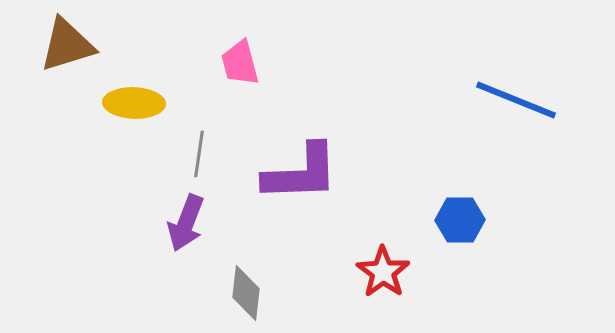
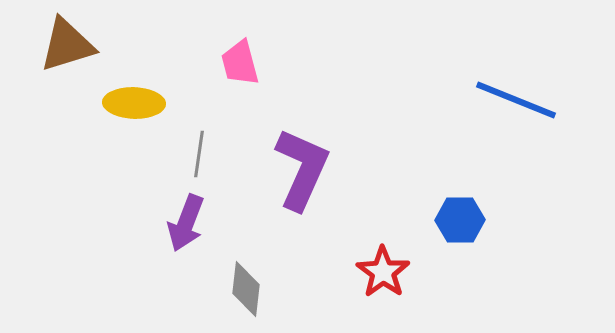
purple L-shape: moved 1 px right, 4 px up; rotated 64 degrees counterclockwise
gray diamond: moved 4 px up
